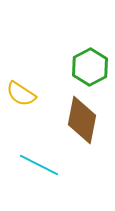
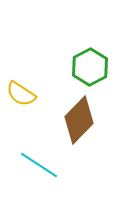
brown diamond: moved 3 px left; rotated 33 degrees clockwise
cyan line: rotated 6 degrees clockwise
